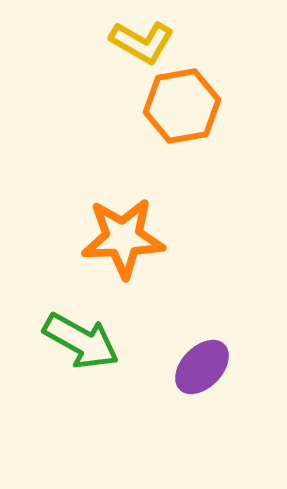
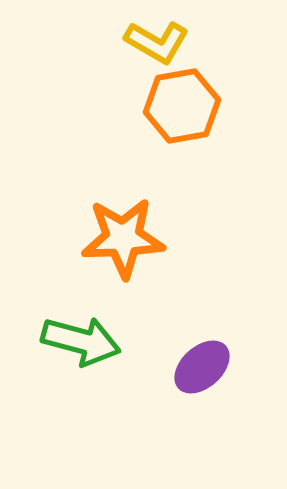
yellow L-shape: moved 15 px right
green arrow: rotated 14 degrees counterclockwise
purple ellipse: rotated 4 degrees clockwise
